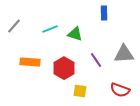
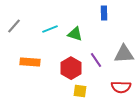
red hexagon: moved 7 px right
red semicircle: moved 1 px right, 3 px up; rotated 18 degrees counterclockwise
